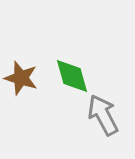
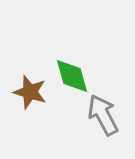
brown star: moved 9 px right, 14 px down
